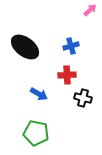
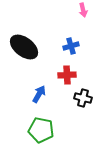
pink arrow: moved 7 px left; rotated 120 degrees clockwise
black ellipse: moved 1 px left
blue arrow: rotated 90 degrees counterclockwise
green pentagon: moved 5 px right, 3 px up
